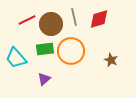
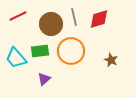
red line: moved 9 px left, 4 px up
green rectangle: moved 5 px left, 2 px down
